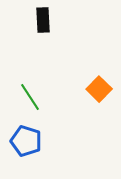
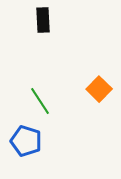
green line: moved 10 px right, 4 px down
